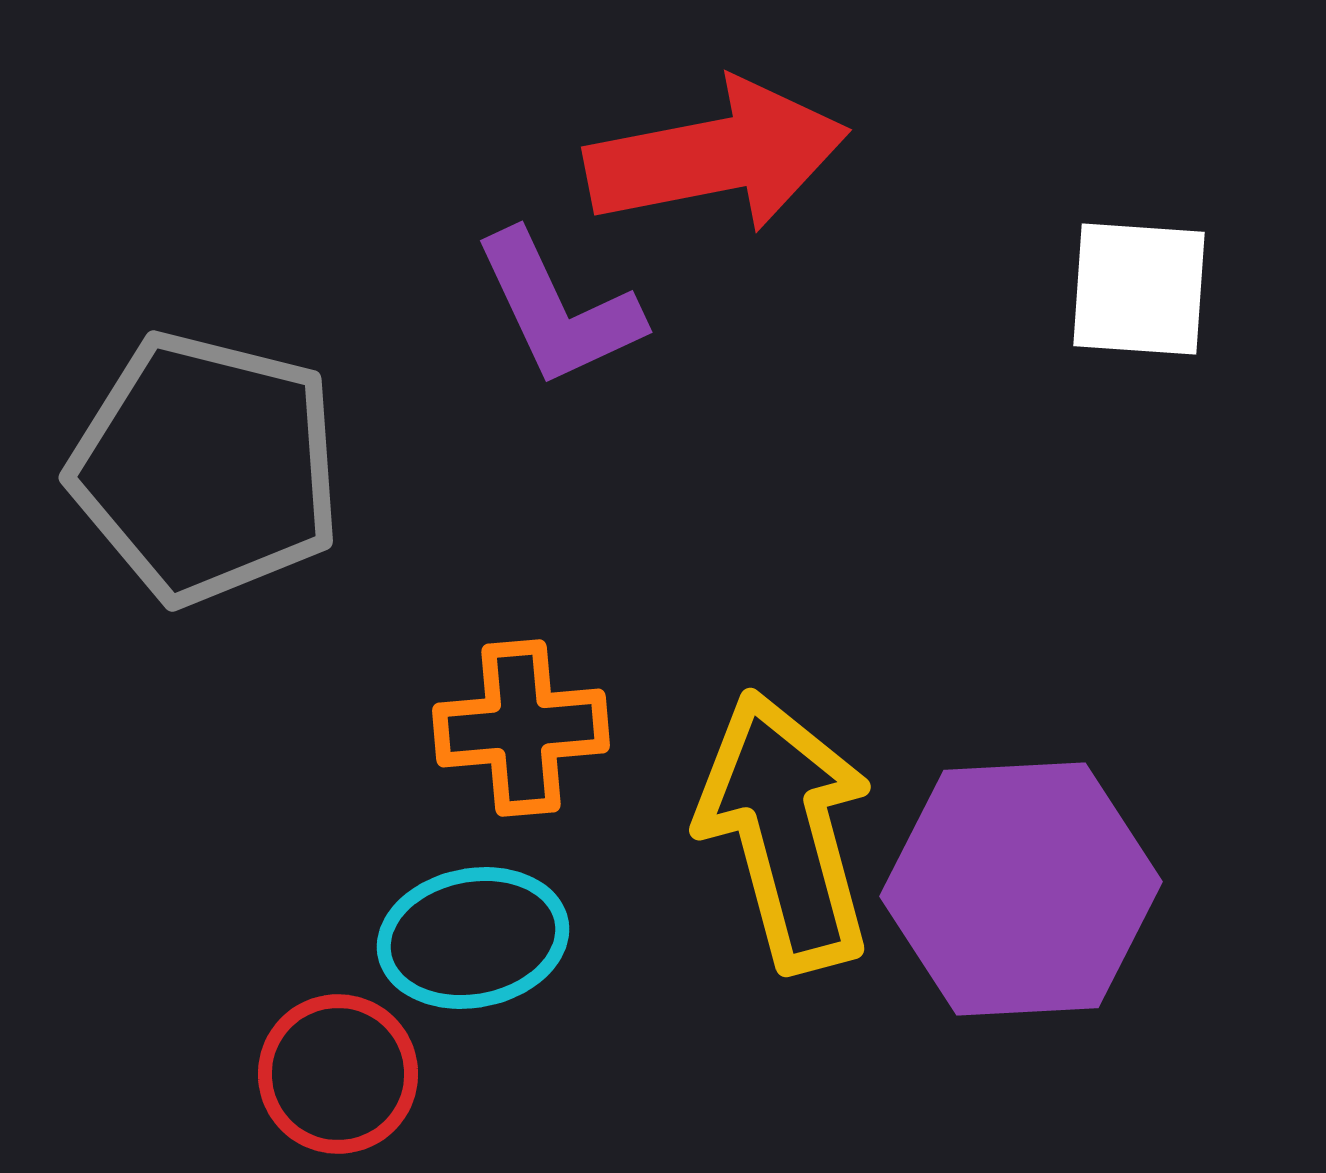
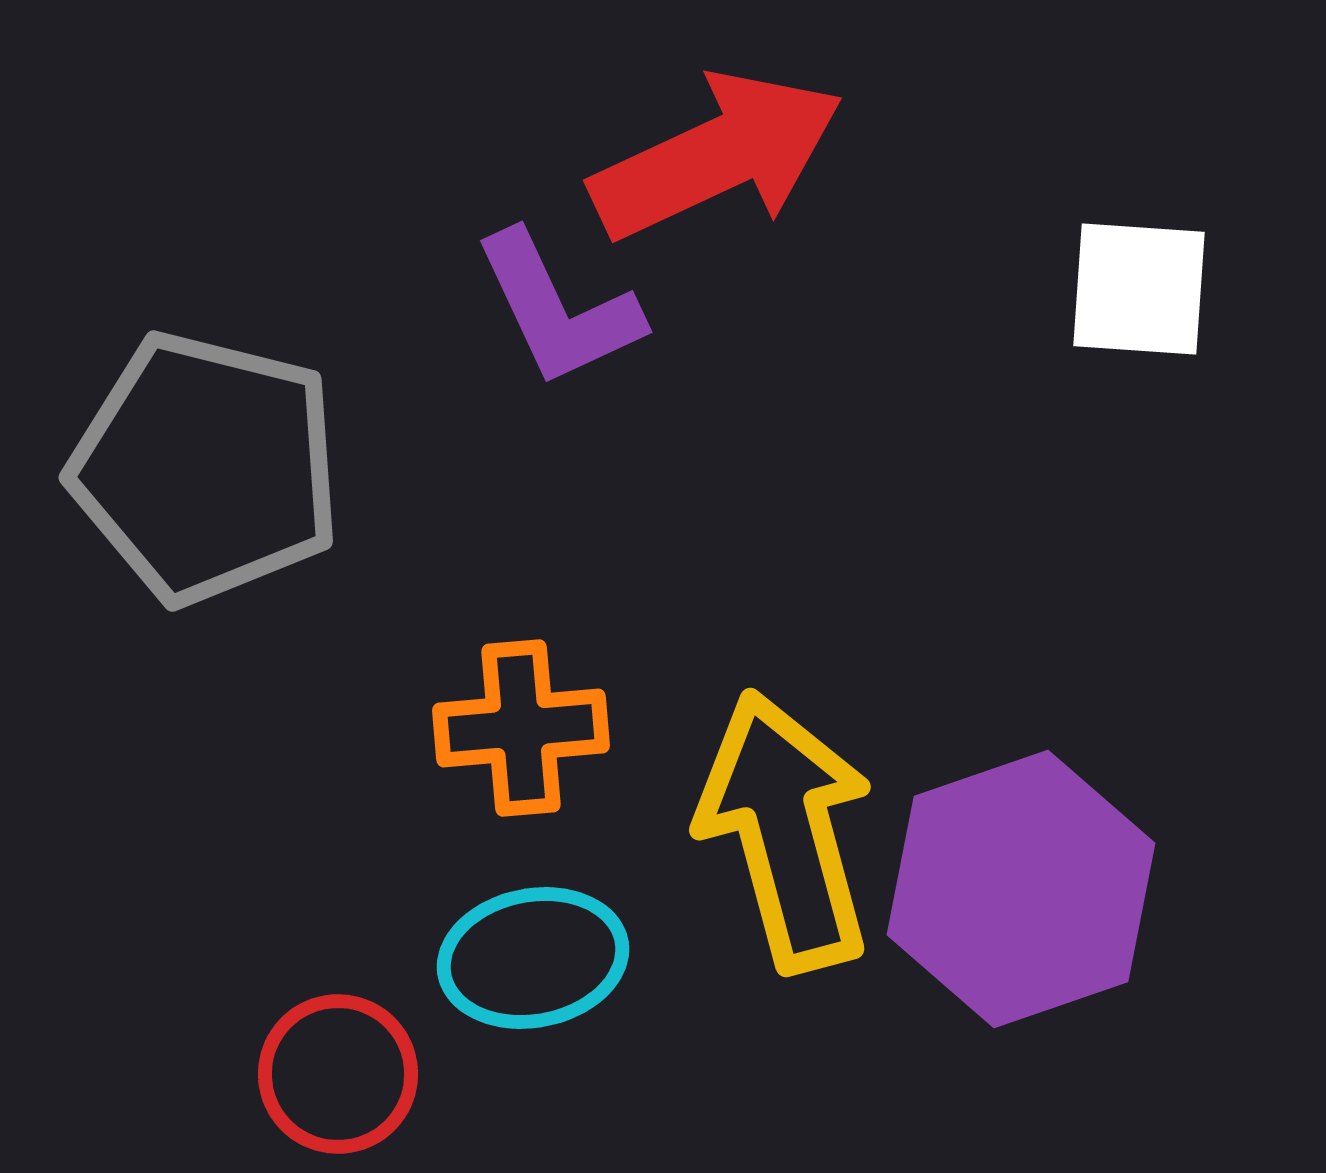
red arrow: rotated 14 degrees counterclockwise
purple hexagon: rotated 16 degrees counterclockwise
cyan ellipse: moved 60 px right, 20 px down
